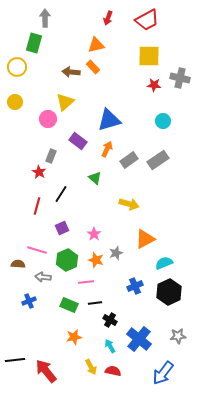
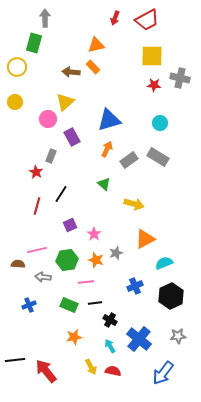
red arrow at (108, 18): moved 7 px right
yellow square at (149, 56): moved 3 px right
cyan circle at (163, 121): moved 3 px left, 2 px down
purple rectangle at (78, 141): moved 6 px left, 4 px up; rotated 24 degrees clockwise
gray rectangle at (158, 160): moved 3 px up; rotated 65 degrees clockwise
red star at (39, 172): moved 3 px left
green triangle at (95, 178): moved 9 px right, 6 px down
yellow arrow at (129, 204): moved 5 px right
purple square at (62, 228): moved 8 px right, 3 px up
pink line at (37, 250): rotated 30 degrees counterclockwise
green hexagon at (67, 260): rotated 15 degrees clockwise
black hexagon at (169, 292): moved 2 px right, 4 px down
blue cross at (29, 301): moved 4 px down
